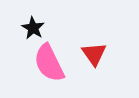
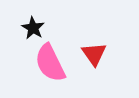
pink semicircle: moved 1 px right
